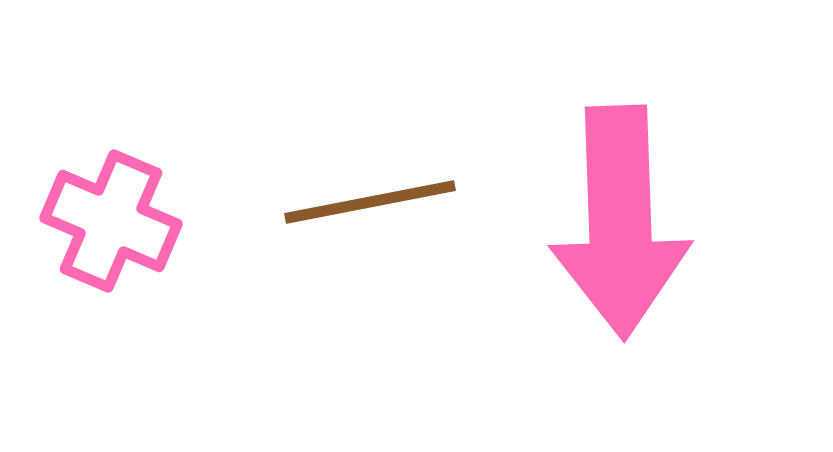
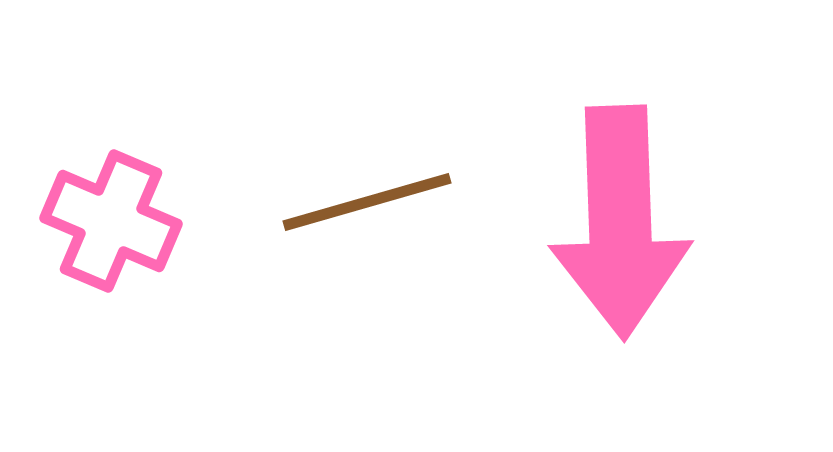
brown line: moved 3 px left; rotated 5 degrees counterclockwise
